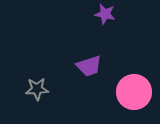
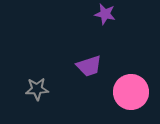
pink circle: moved 3 px left
